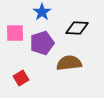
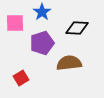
pink square: moved 10 px up
